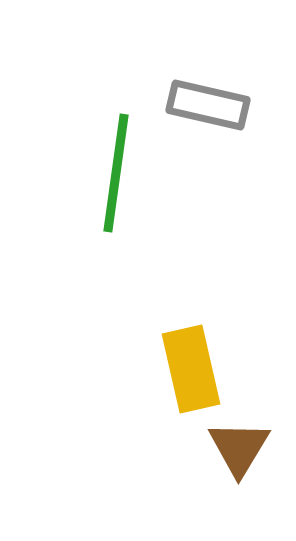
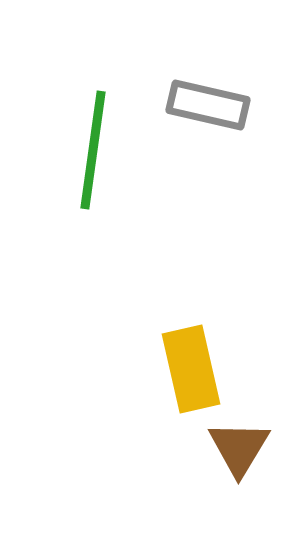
green line: moved 23 px left, 23 px up
